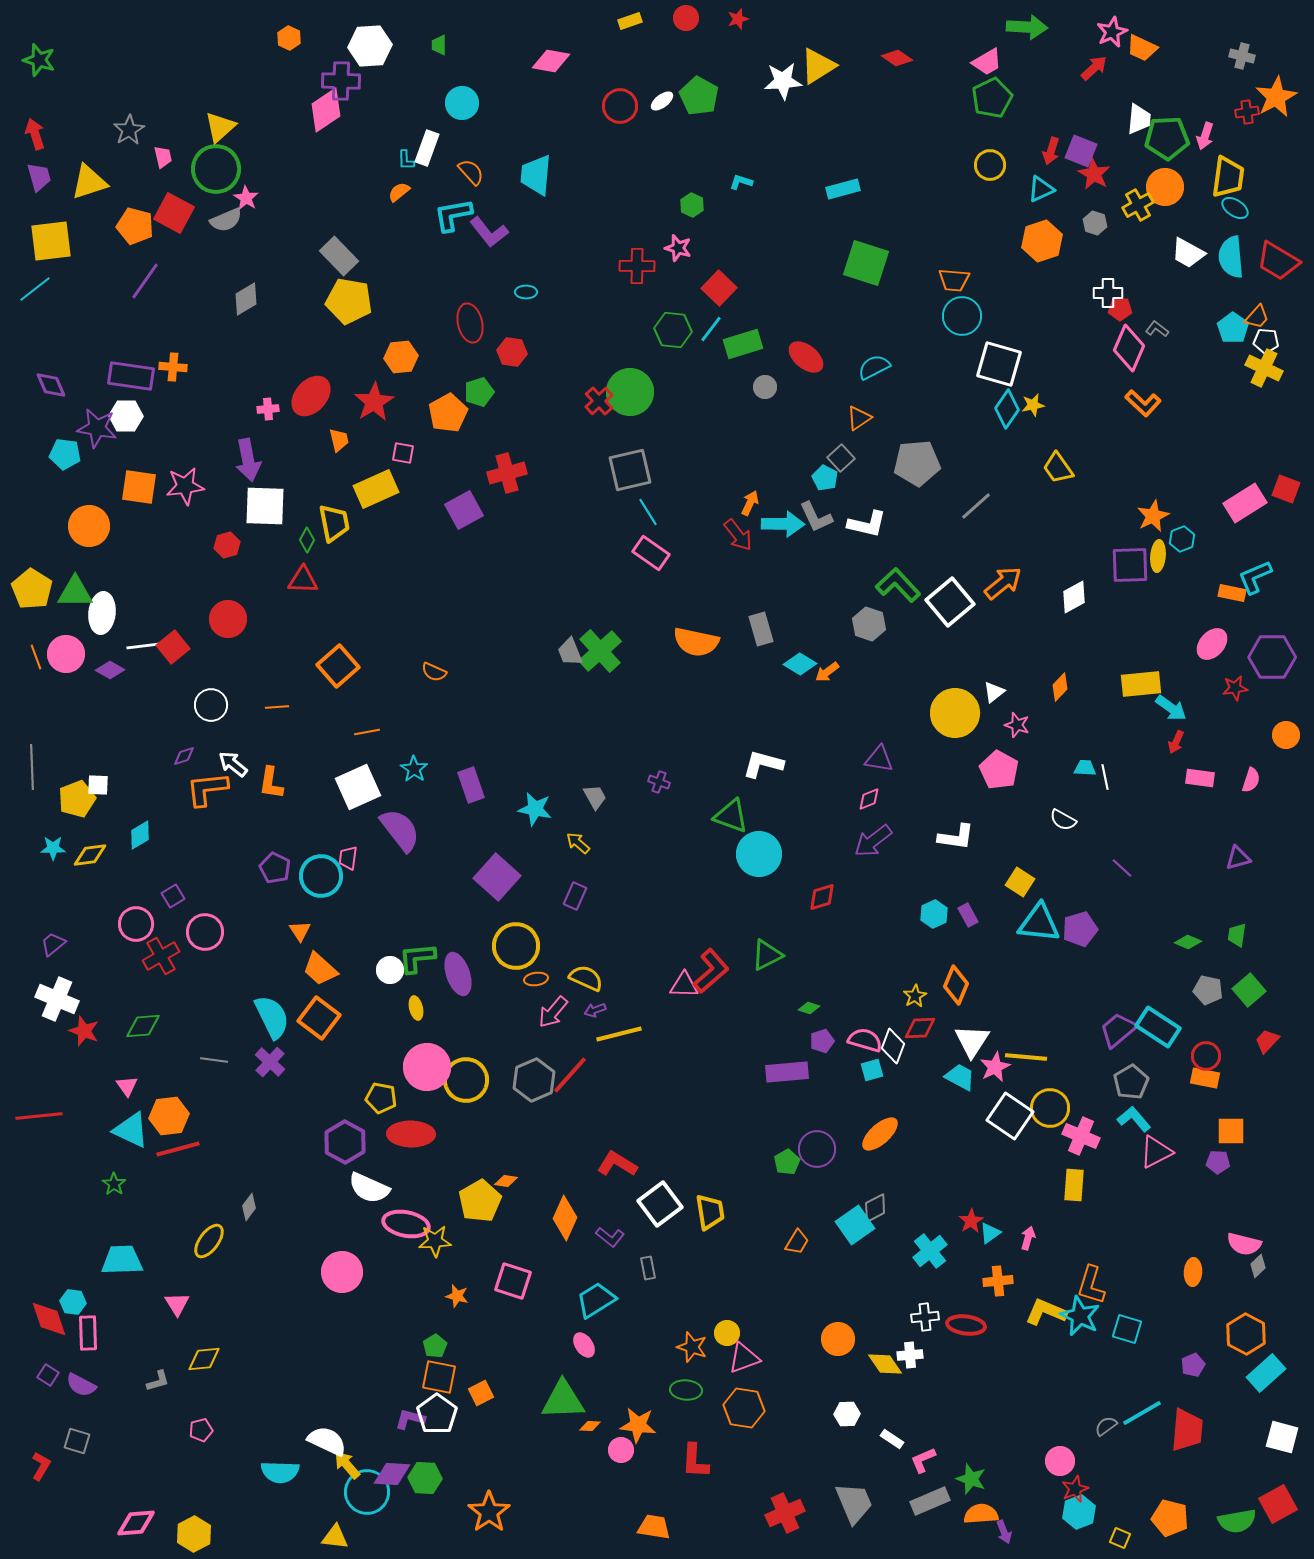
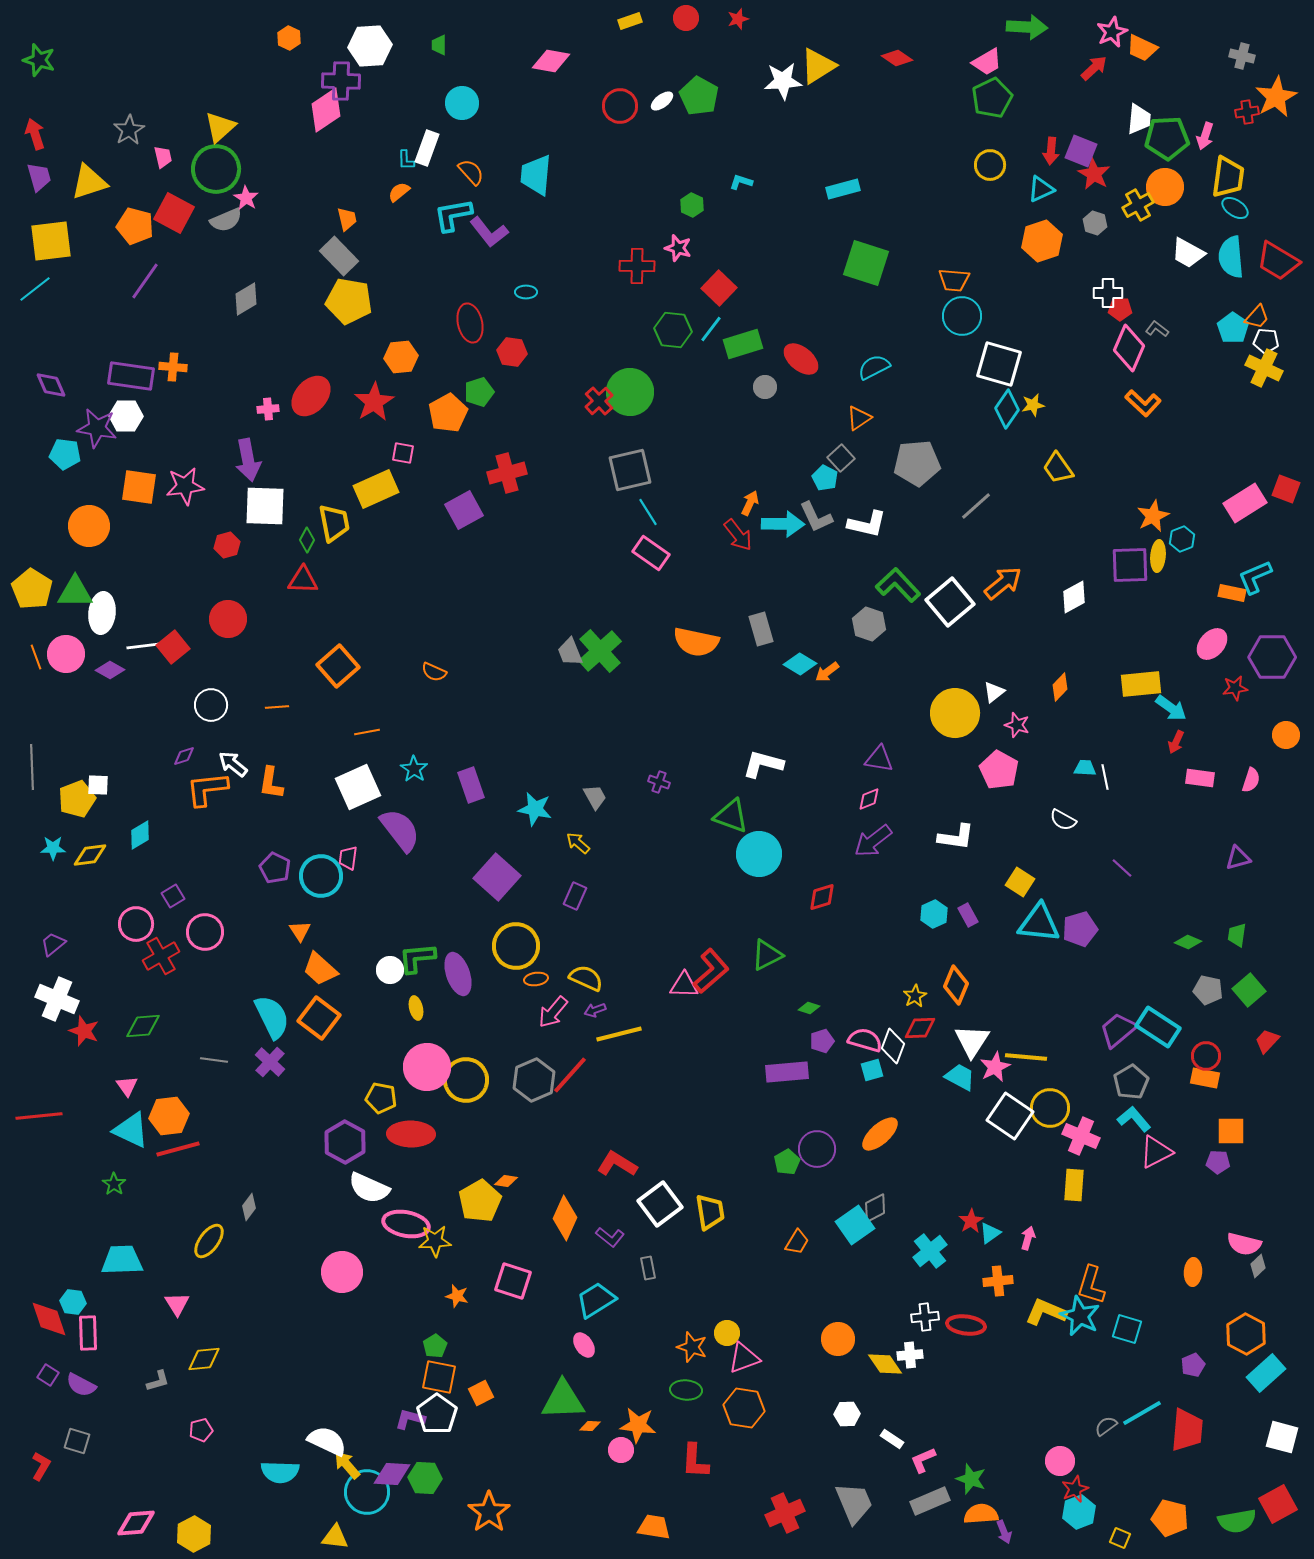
red arrow at (1051, 151): rotated 12 degrees counterclockwise
red ellipse at (806, 357): moved 5 px left, 2 px down
orange trapezoid at (339, 440): moved 8 px right, 221 px up
